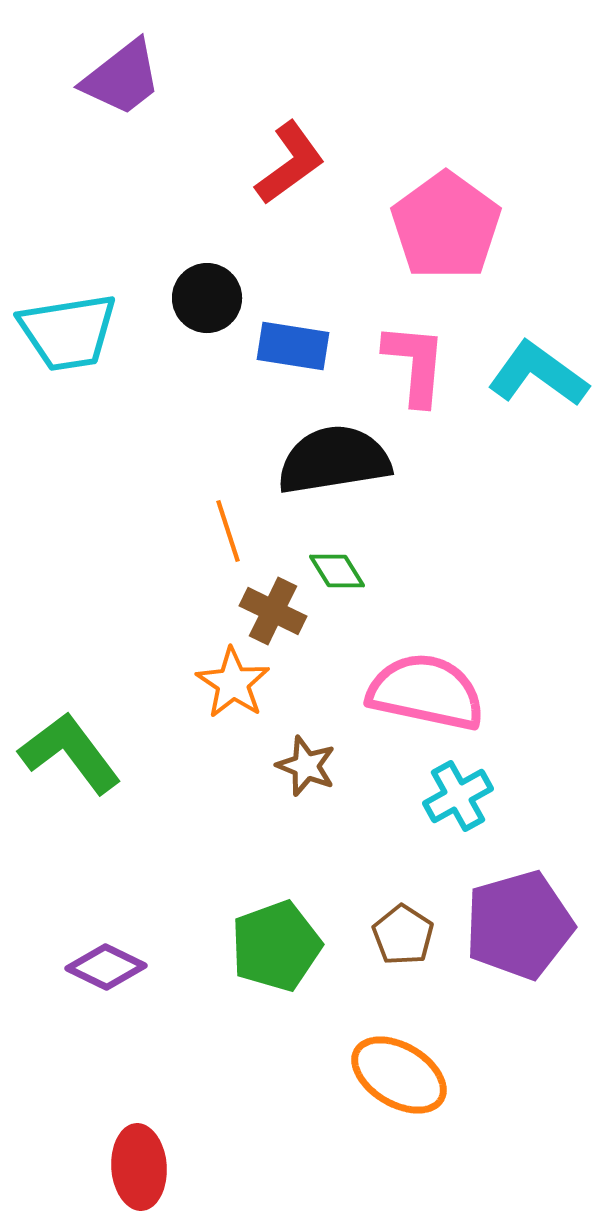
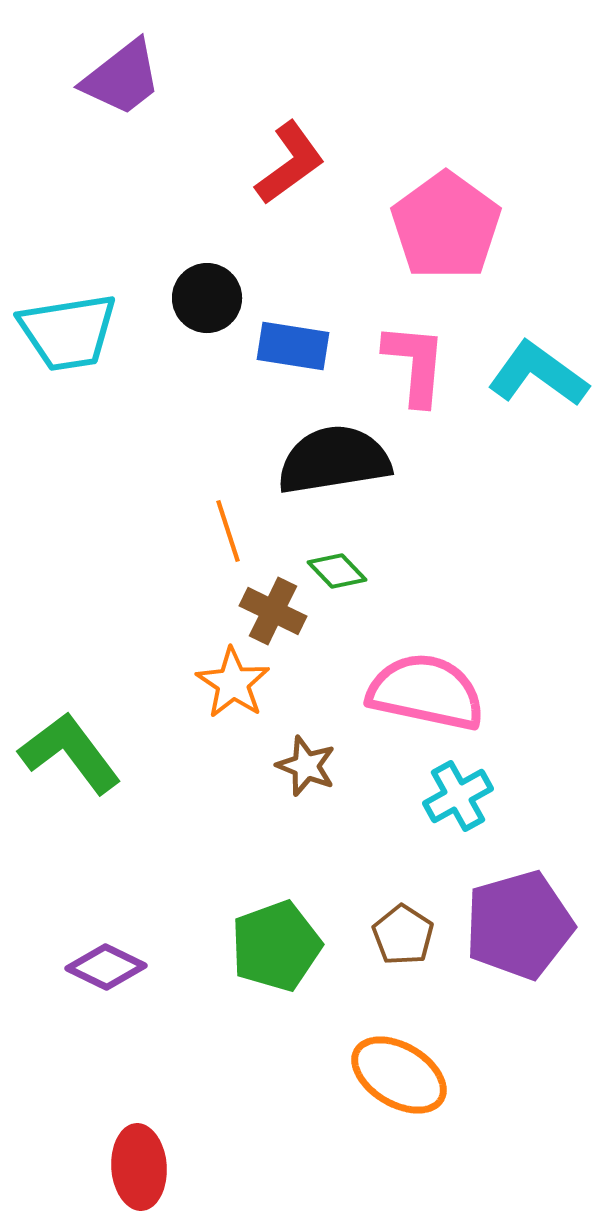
green diamond: rotated 12 degrees counterclockwise
